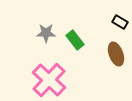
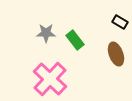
pink cross: moved 1 px right, 1 px up
